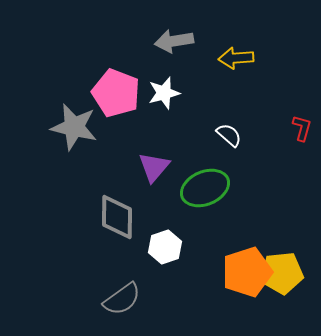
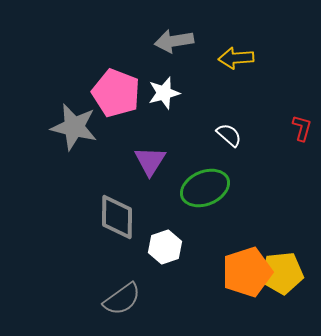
purple triangle: moved 4 px left, 6 px up; rotated 8 degrees counterclockwise
